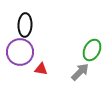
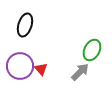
black ellipse: rotated 15 degrees clockwise
purple circle: moved 14 px down
red triangle: rotated 40 degrees clockwise
